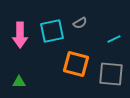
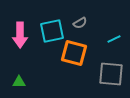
orange square: moved 2 px left, 11 px up
